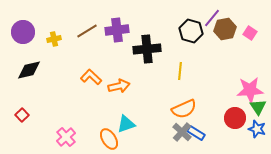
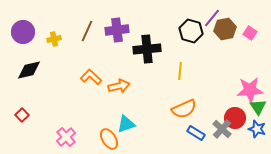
brown line: rotated 35 degrees counterclockwise
gray cross: moved 40 px right, 3 px up
